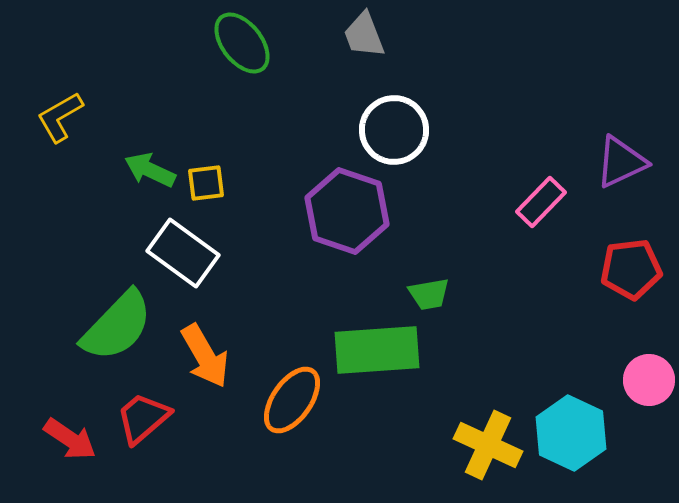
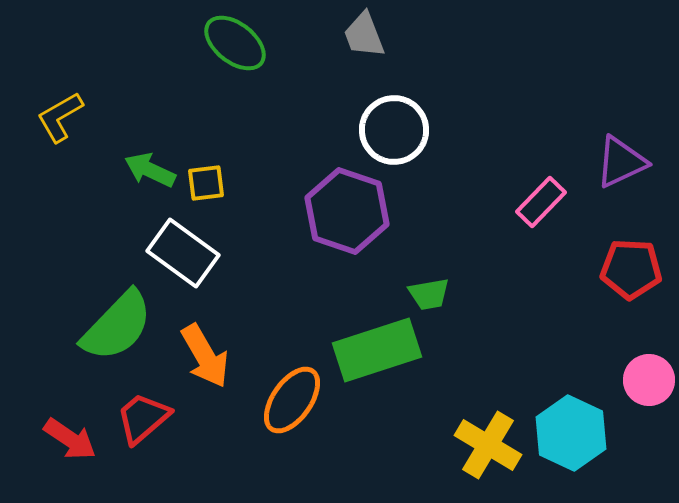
green ellipse: moved 7 px left; rotated 14 degrees counterclockwise
red pentagon: rotated 10 degrees clockwise
green rectangle: rotated 14 degrees counterclockwise
yellow cross: rotated 6 degrees clockwise
